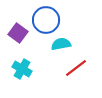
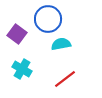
blue circle: moved 2 px right, 1 px up
purple square: moved 1 px left, 1 px down
red line: moved 11 px left, 11 px down
